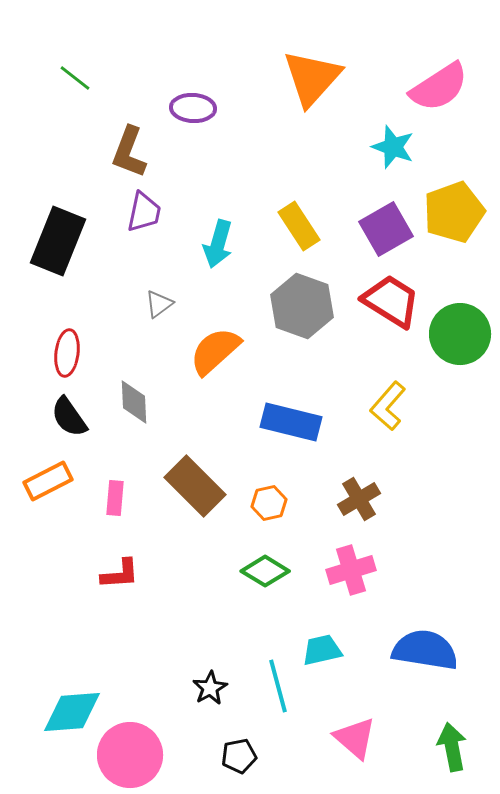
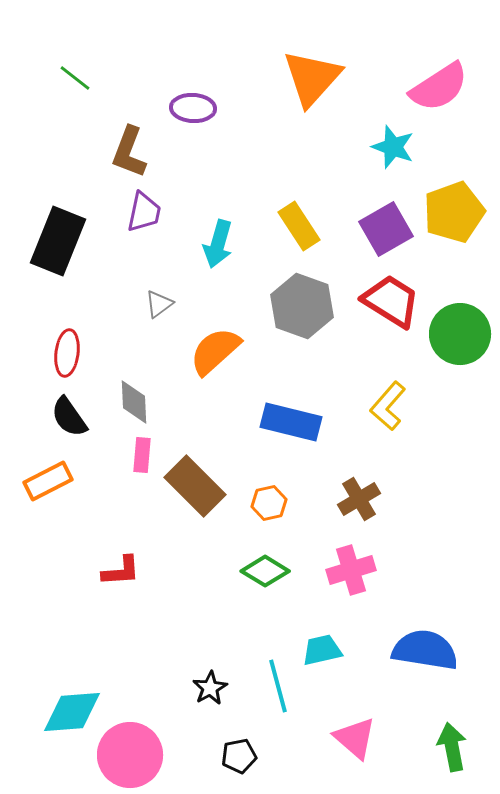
pink rectangle: moved 27 px right, 43 px up
red L-shape: moved 1 px right, 3 px up
